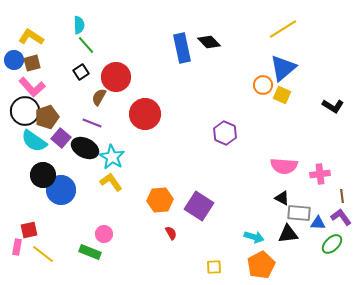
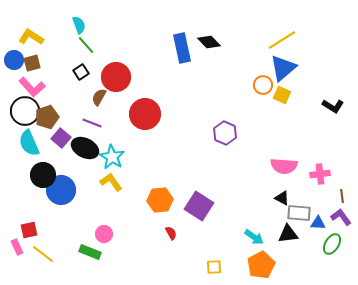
cyan semicircle at (79, 25): rotated 18 degrees counterclockwise
yellow line at (283, 29): moved 1 px left, 11 px down
cyan semicircle at (34, 141): moved 5 px left, 2 px down; rotated 32 degrees clockwise
cyan arrow at (254, 237): rotated 18 degrees clockwise
green ellipse at (332, 244): rotated 15 degrees counterclockwise
pink rectangle at (17, 247): rotated 35 degrees counterclockwise
